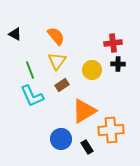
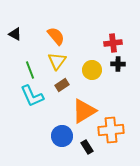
blue circle: moved 1 px right, 3 px up
